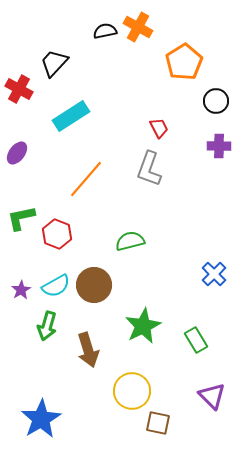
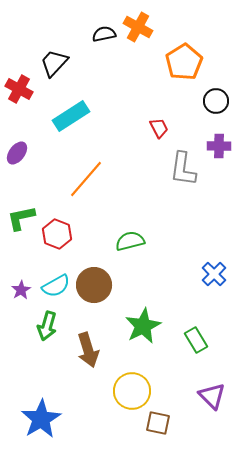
black semicircle: moved 1 px left, 3 px down
gray L-shape: moved 34 px right; rotated 12 degrees counterclockwise
